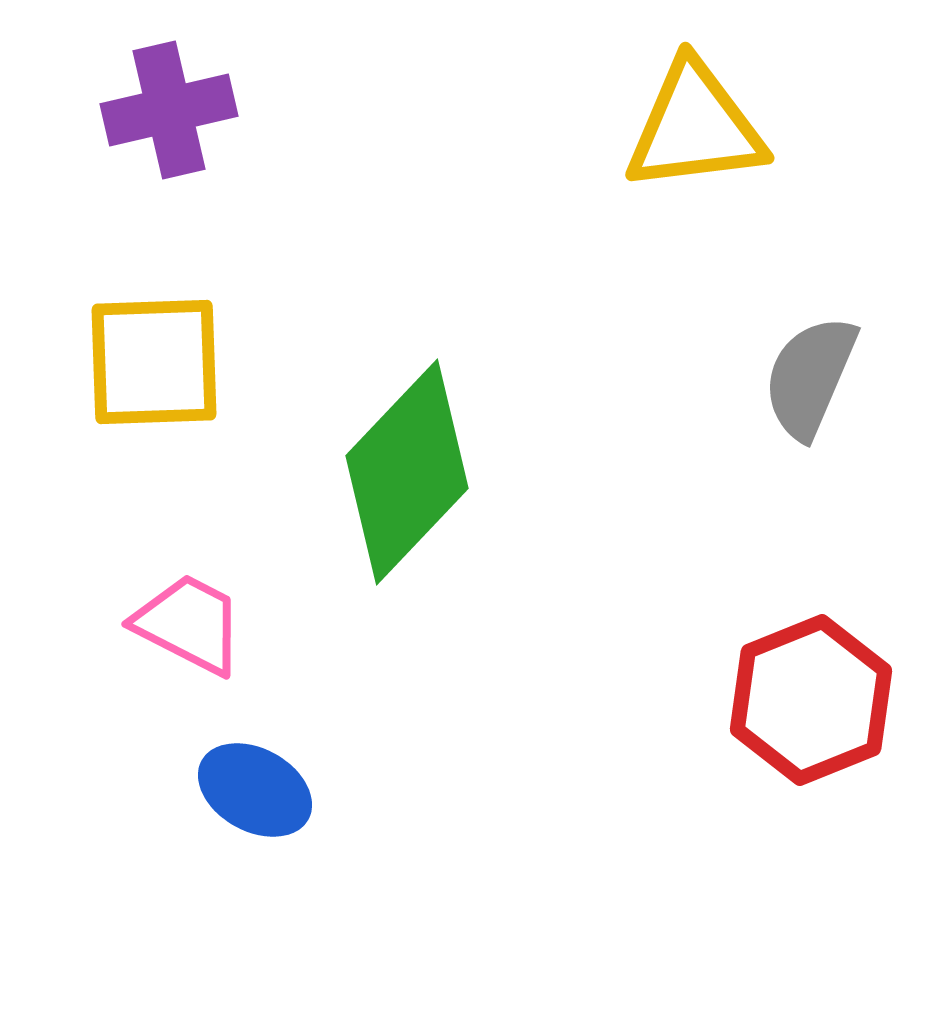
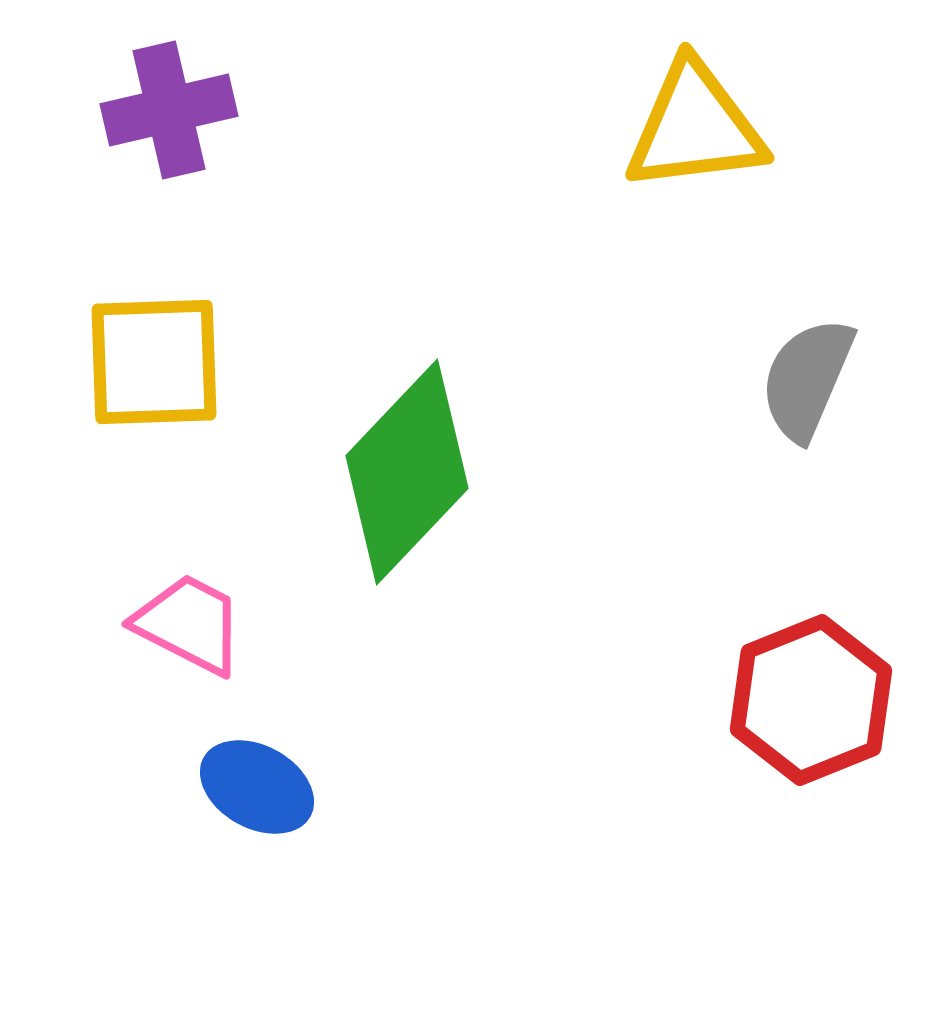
gray semicircle: moved 3 px left, 2 px down
blue ellipse: moved 2 px right, 3 px up
